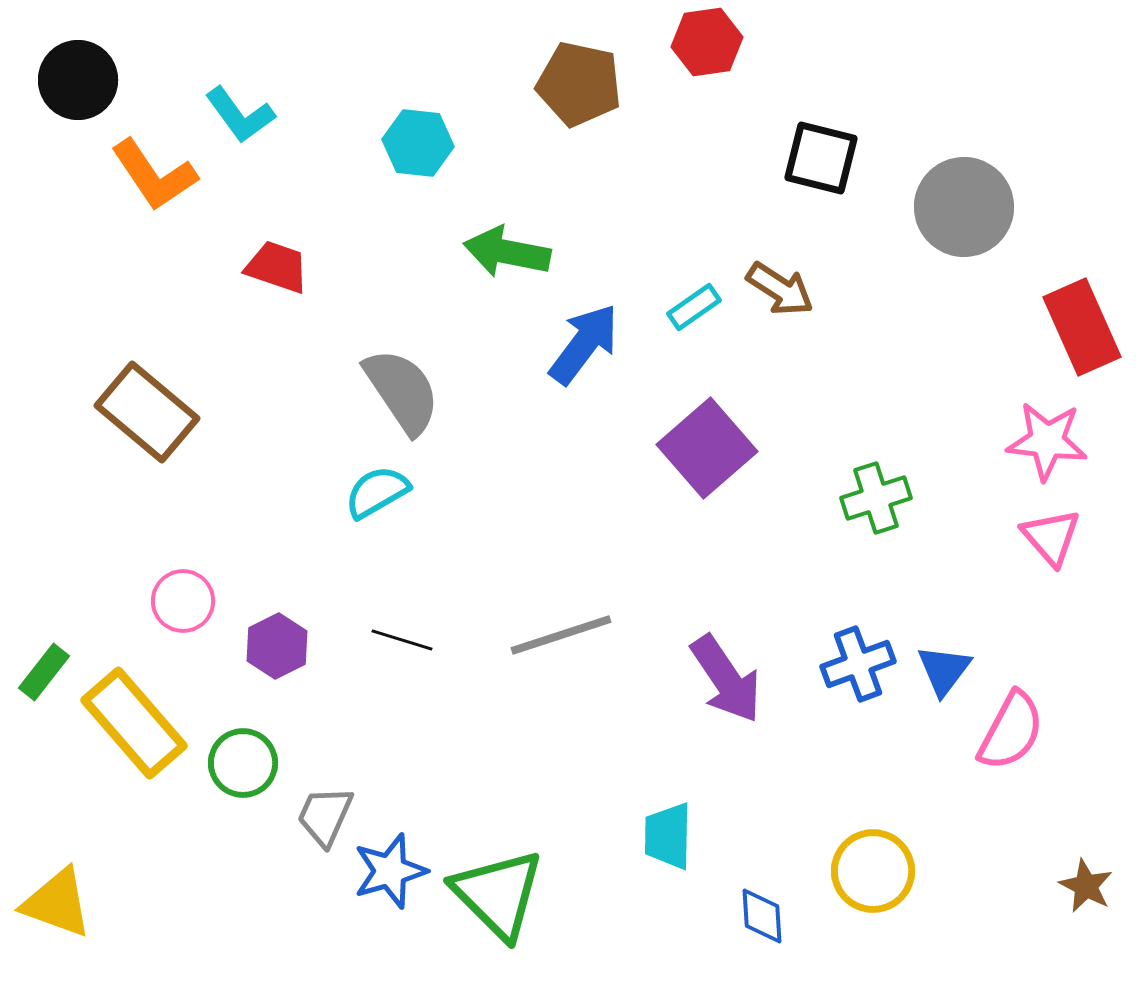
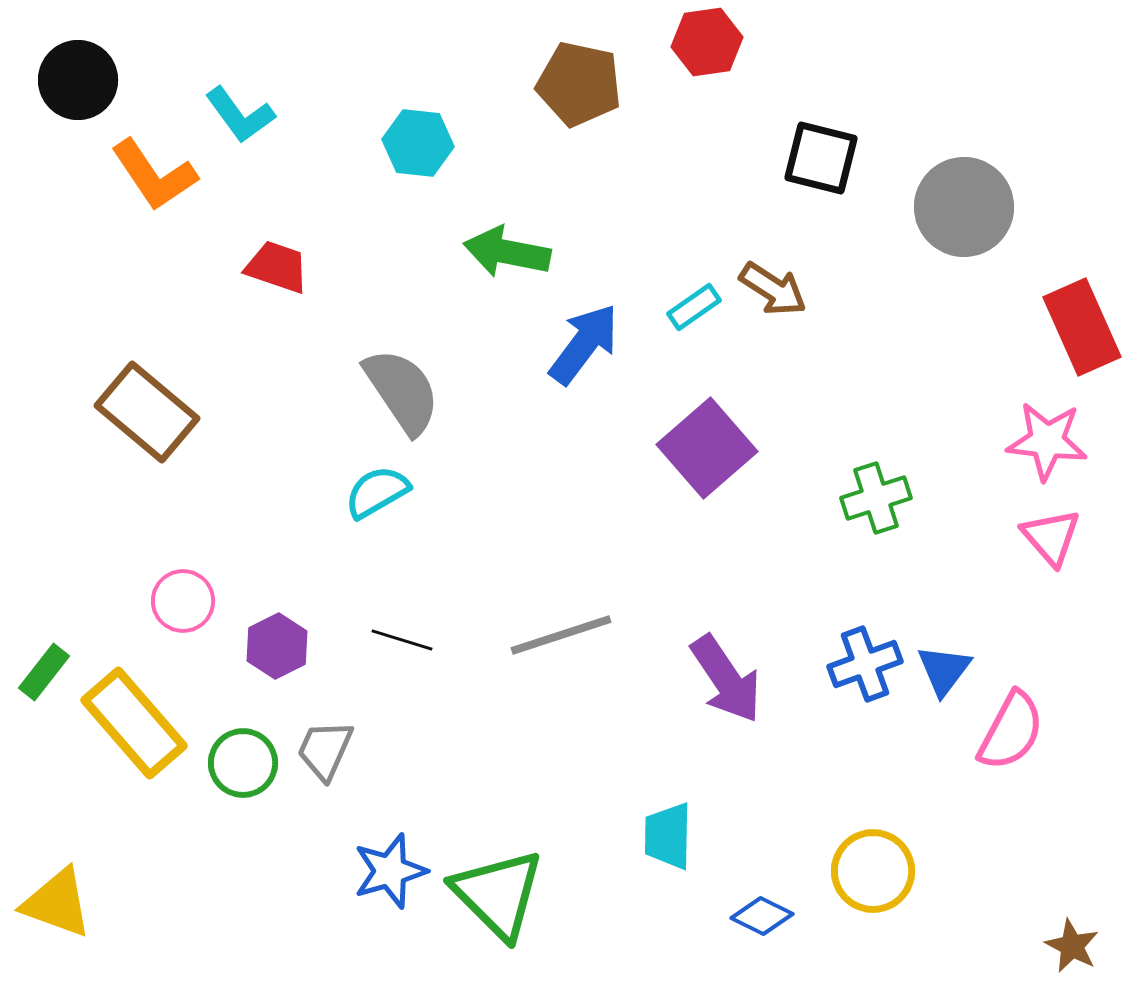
brown arrow: moved 7 px left
blue cross: moved 7 px right
gray trapezoid: moved 66 px up
brown star: moved 14 px left, 60 px down
blue diamond: rotated 60 degrees counterclockwise
